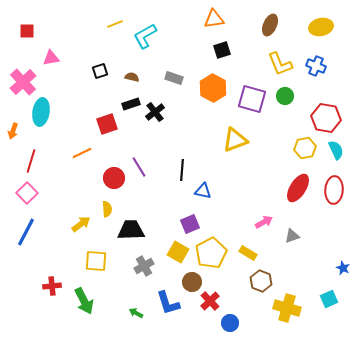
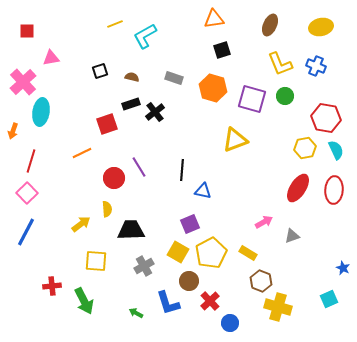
orange hexagon at (213, 88): rotated 12 degrees counterclockwise
brown circle at (192, 282): moved 3 px left, 1 px up
yellow cross at (287, 308): moved 9 px left, 1 px up
